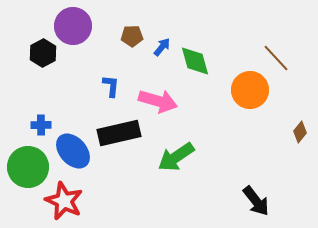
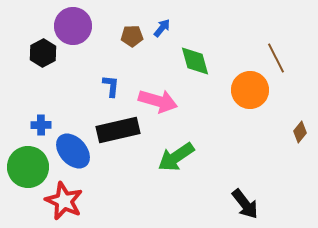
blue arrow: moved 19 px up
brown line: rotated 16 degrees clockwise
black rectangle: moved 1 px left, 3 px up
black arrow: moved 11 px left, 3 px down
